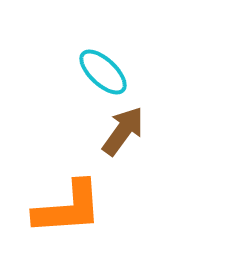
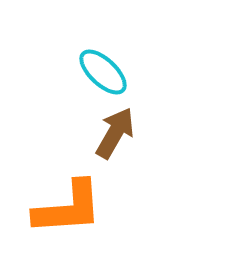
brown arrow: moved 8 px left, 2 px down; rotated 6 degrees counterclockwise
